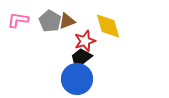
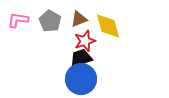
brown triangle: moved 12 px right, 2 px up
black trapezoid: rotated 20 degrees clockwise
blue circle: moved 4 px right
